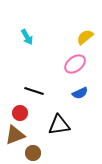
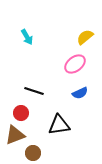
red circle: moved 1 px right
